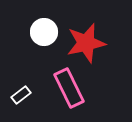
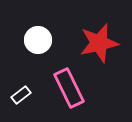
white circle: moved 6 px left, 8 px down
red star: moved 13 px right
